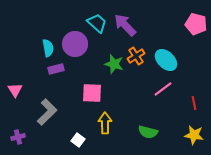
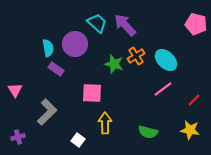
purple rectangle: rotated 49 degrees clockwise
red line: moved 3 px up; rotated 56 degrees clockwise
yellow star: moved 4 px left, 5 px up
